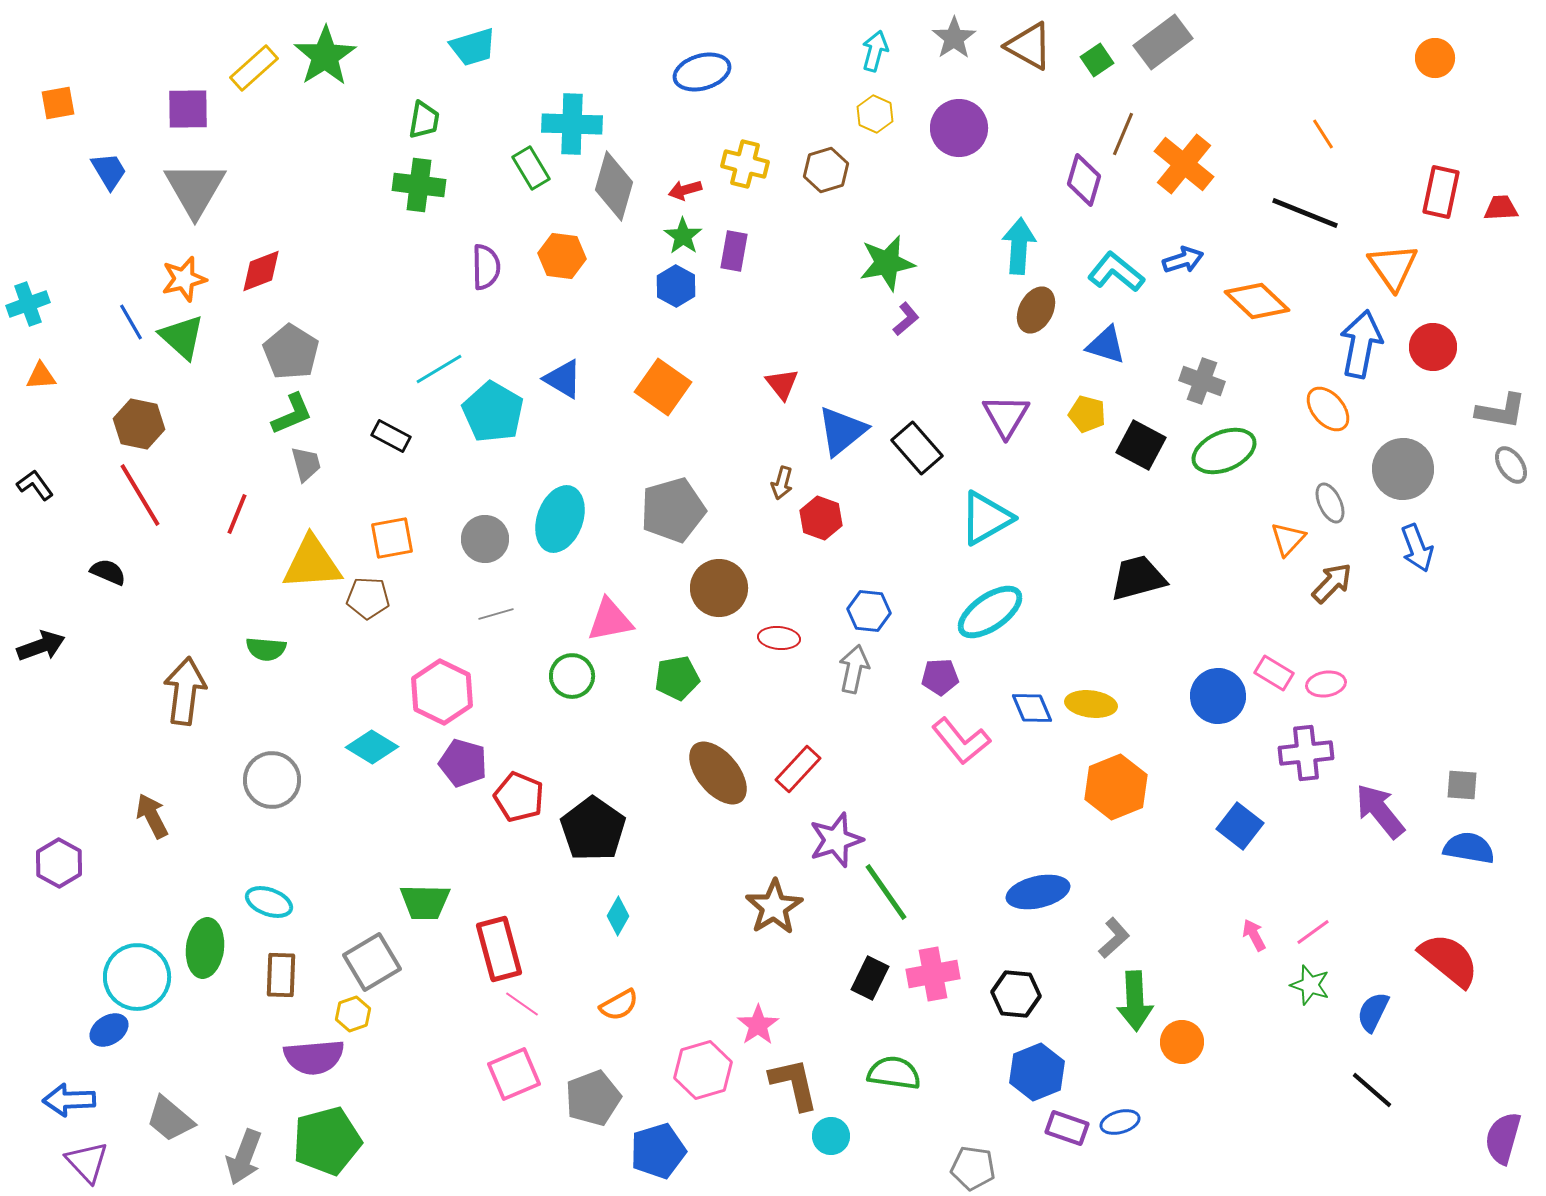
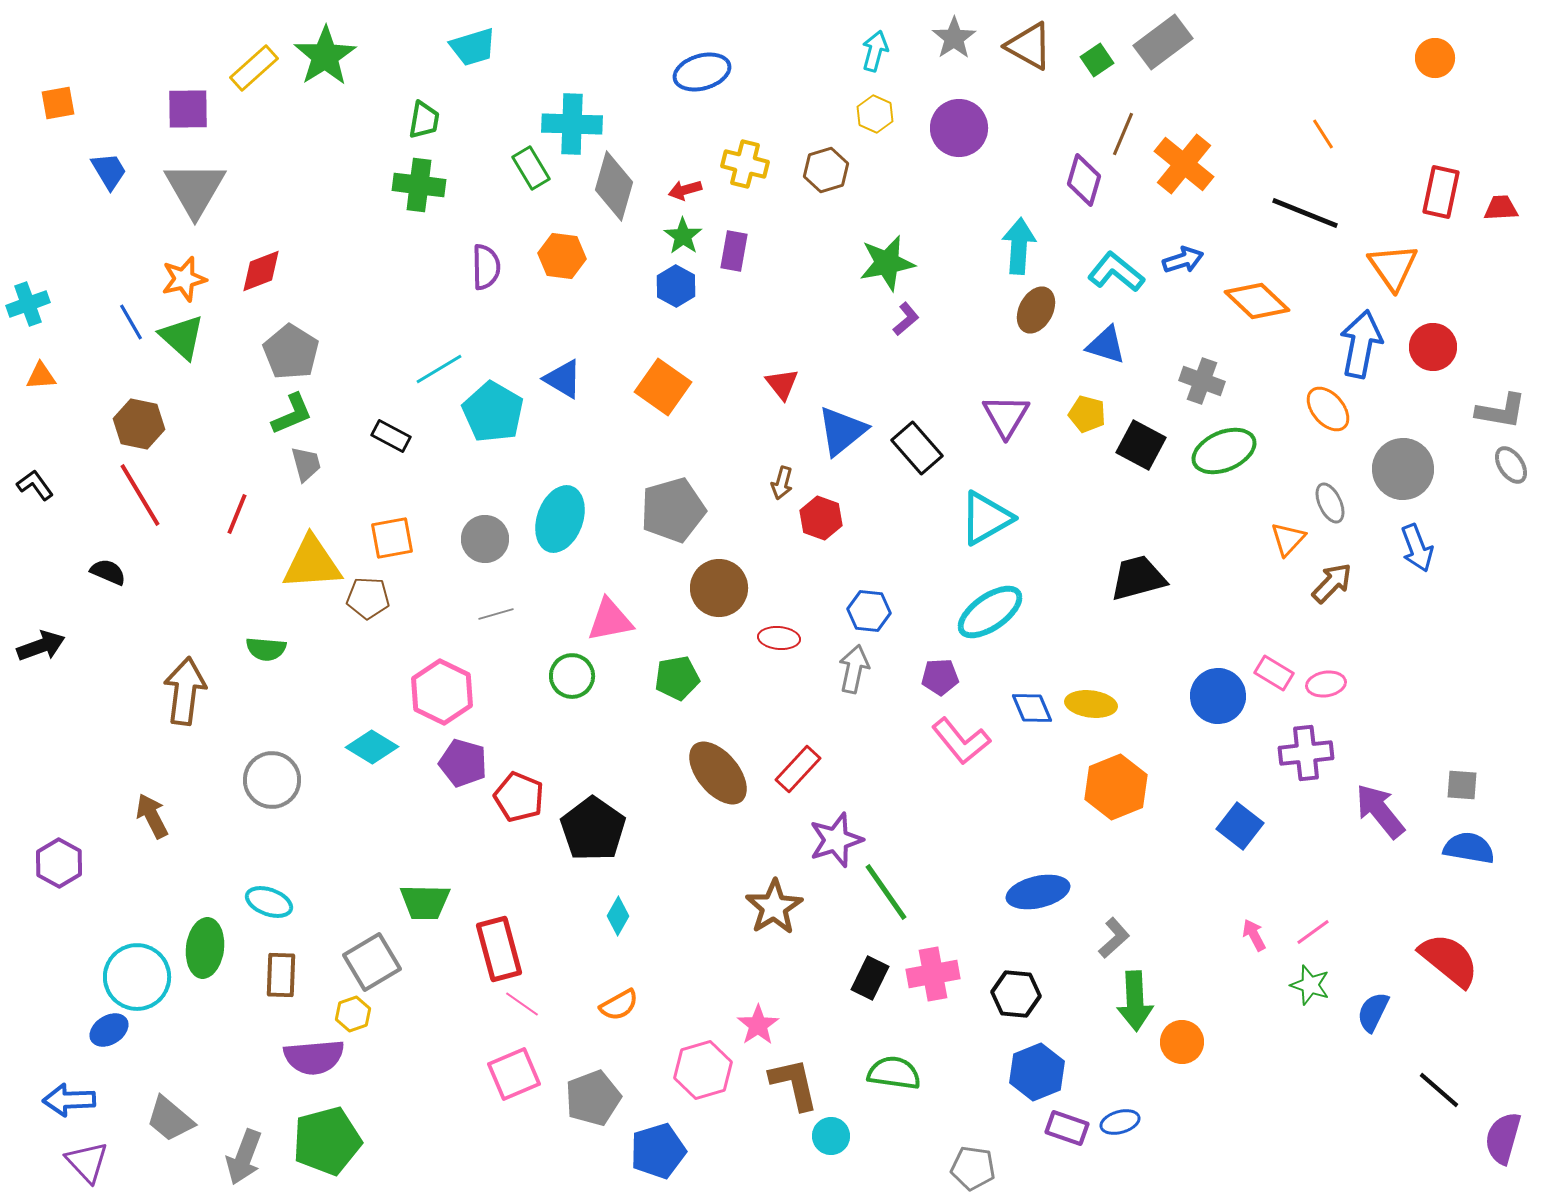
black line at (1372, 1090): moved 67 px right
